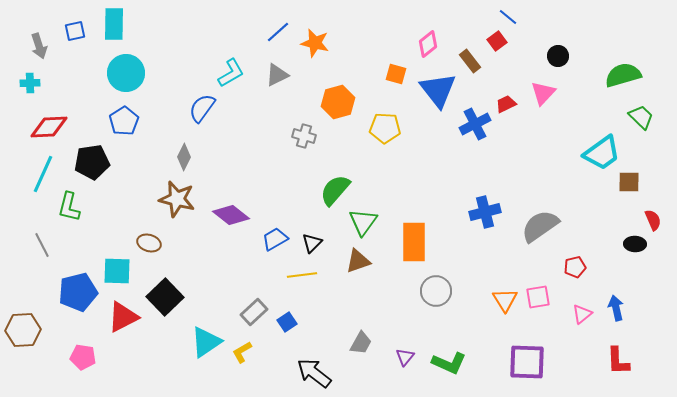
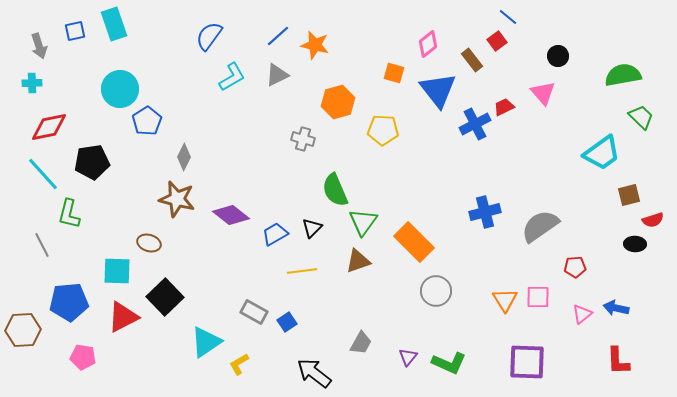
cyan rectangle at (114, 24): rotated 20 degrees counterclockwise
blue line at (278, 32): moved 4 px down
orange star at (315, 43): moved 2 px down
brown rectangle at (470, 61): moved 2 px right, 1 px up
cyan circle at (126, 73): moved 6 px left, 16 px down
cyan L-shape at (231, 73): moved 1 px right, 4 px down
orange square at (396, 74): moved 2 px left, 1 px up
green semicircle at (623, 75): rotated 6 degrees clockwise
cyan cross at (30, 83): moved 2 px right
pink triangle at (543, 93): rotated 24 degrees counterclockwise
red trapezoid at (506, 104): moved 2 px left, 3 px down
blue semicircle at (202, 108): moved 7 px right, 72 px up
blue pentagon at (124, 121): moved 23 px right
red diamond at (49, 127): rotated 9 degrees counterclockwise
yellow pentagon at (385, 128): moved 2 px left, 2 px down
gray cross at (304, 136): moved 1 px left, 3 px down
cyan line at (43, 174): rotated 66 degrees counterclockwise
brown square at (629, 182): moved 13 px down; rotated 15 degrees counterclockwise
green semicircle at (335, 190): rotated 64 degrees counterclockwise
green L-shape at (69, 207): moved 7 px down
red semicircle at (653, 220): rotated 95 degrees clockwise
blue trapezoid at (275, 239): moved 5 px up
orange rectangle at (414, 242): rotated 45 degrees counterclockwise
black triangle at (312, 243): moved 15 px up
red pentagon at (575, 267): rotated 10 degrees clockwise
yellow line at (302, 275): moved 4 px up
blue pentagon at (78, 292): moved 9 px left, 10 px down; rotated 9 degrees clockwise
pink square at (538, 297): rotated 10 degrees clockwise
blue arrow at (616, 308): rotated 65 degrees counterclockwise
gray rectangle at (254, 312): rotated 72 degrees clockwise
yellow L-shape at (242, 352): moved 3 px left, 12 px down
purple triangle at (405, 357): moved 3 px right
